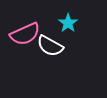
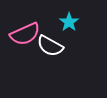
cyan star: moved 1 px right, 1 px up
